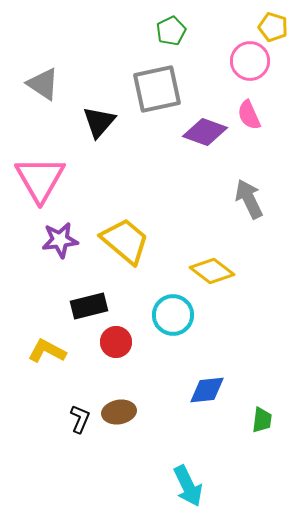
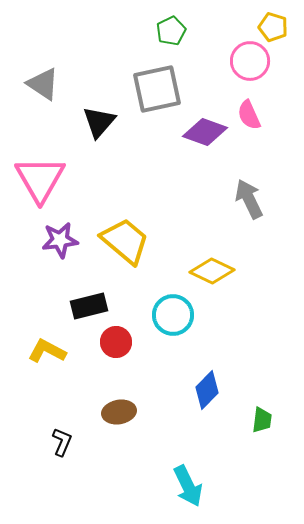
yellow diamond: rotated 12 degrees counterclockwise
blue diamond: rotated 39 degrees counterclockwise
black L-shape: moved 18 px left, 23 px down
